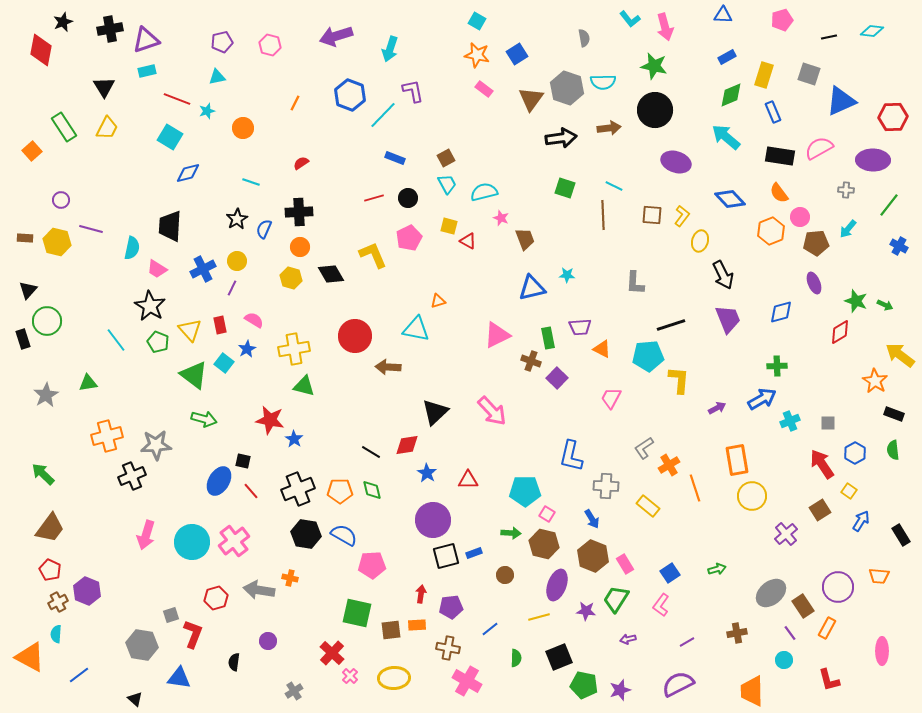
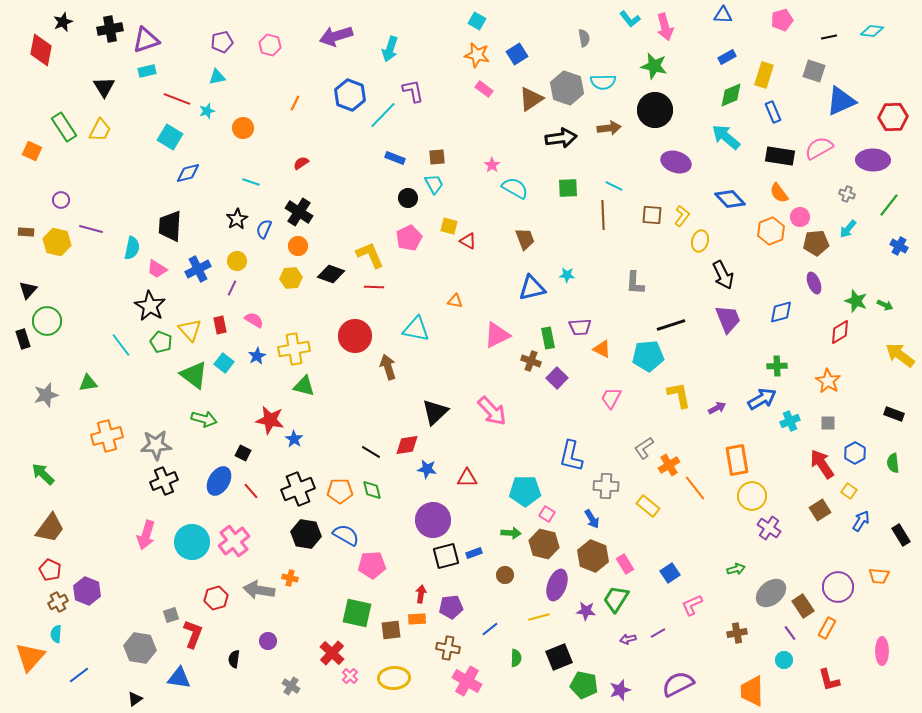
gray square at (809, 74): moved 5 px right, 3 px up
brown triangle at (531, 99): rotated 20 degrees clockwise
yellow trapezoid at (107, 128): moved 7 px left, 2 px down
orange square at (32, 151): rotated 24 degrees counterclockwise
brown square at (446, 158): moved 9 px left, 1 px up; rotated 24 degrees clockwise
cyan trapezoid at (447, 184): moved 13 px left
green square at (565, 188): moved 3 px right; rotated 20 degrees counterclockwise
gray cross at (846, 190): moved 1 px right, 4 px down; rotated 14 degrees clockwise
cyan semicircle at (484, 192): moved 31 px right, 4 px up; rotated 44 degrees clockwise
red line at (374, 198): moved 89 px down; rotated 18 degrees clockwise
black cross at (299, 212): rotated 36 degrees clockwise
pink star at (501, 218): moved 9 px left, 53 px up; rotated 14 degrees clockwise
brown rectangle at (25, 238): moved 1 px right, 6 px up
orange circle at (300, 247): moved 2 px left, 1 px up
yellow L-shape at (373, 255): moved 3 px left
blue cross at (203, 269): moved 5 px left
black diamond at (331, 274): rotated 40 degrees counterclockwise
yellow hexagon at (291, 278): rotated 20 degrees counterclockwise
orange triangle at (438, 301): moved 17 px right; rotated 28 degrees clockwise
cyan line at (116, 340): moved 5 px right, 5 px down
green pentagon at (158, 342): moved 3 px right
blue star at (247, 349): moved 10 px right, 7 px down
brown arrow at (388, 367): rotated 70 degrees clockwise
yellow L-shape at (679, 380): moved 15 px down; rotated 16 degrees counterclockwise
orange star at (875, 381): moved 47 px left
gray star at (46, 395): rotated 15 degrees clockwise
green semicircle at (893, 450): moved 13 px down
black square at (243, 461): moved 8 px up; rotated 14 degrees clockwise
blue star at (427, 473): moved 4 px up; rotated 24 degrees counterclockwise
black cross at (132, 476): moved 32 px right, 5 px down
red triangle at (468, 480): moved 1 px left, 2 px up
orange line at (695, 488): rotated 20 degrees counterclockwise
purple cross at (786, 534): moved 17 px left, 6 px up; rotated 15 degrees counterclockwise
blue semicircle at (344, 535): moved 2 px right
green arrow at (717, 569): moved 19 px right
pink L-shape at (661, 605): moved 31 px right; rotated 30 degrees clockwise
orange rectangle at (417, 625): moved 6 px up
purple line at (687, 642): moved 29 px left, 9 px up
gray hexagon at (142, 645): moved 2 px left, 3 px down
orange triangle at (30, 657): rotated 44 degrees clockwise
black semicircle at (234, 662): moved 3 px up
gray cross at (294, 691): moved 3 px left, 5 px up; rotated 24 degrees counterclockwise
black triangle at (135, 699): rotated 42 degrees clockwise
